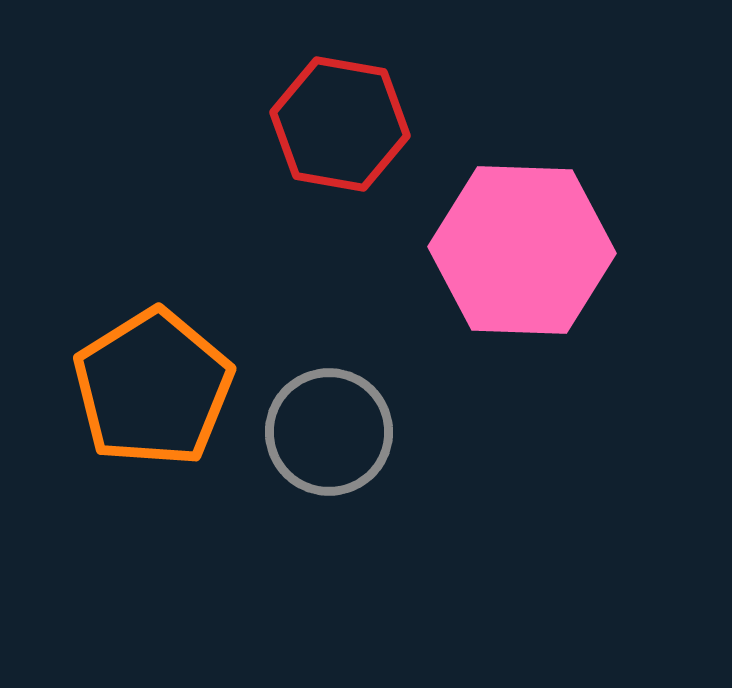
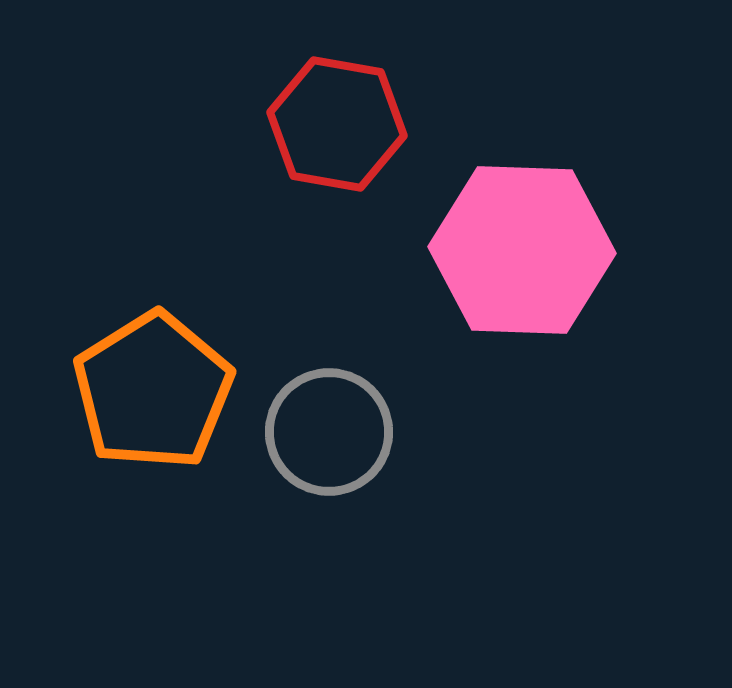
red hexagon: moved 3 px left
orange pentagon: moved 3 px down
